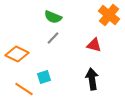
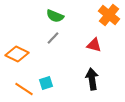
green semicircle: moved 2 px right, 1 px up
cyan square: moved 2 px right, 6 px down
